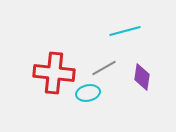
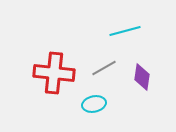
cyan ellipse: moved 6 px right, 11 px down
